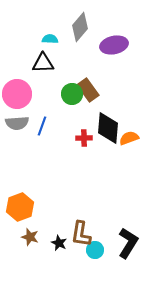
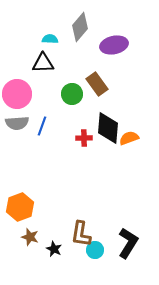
brown rectangle: moved 9 px right, 6 px up
black star: moved 5 px left, 6 px down
